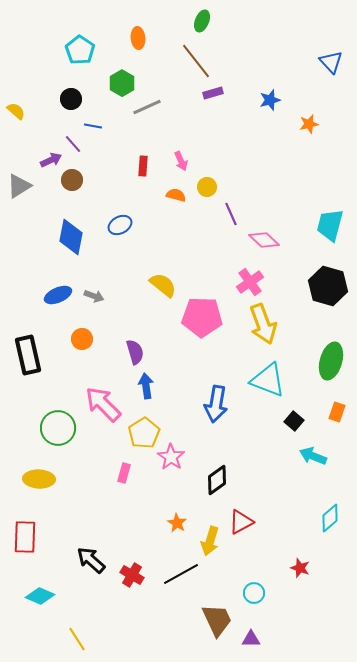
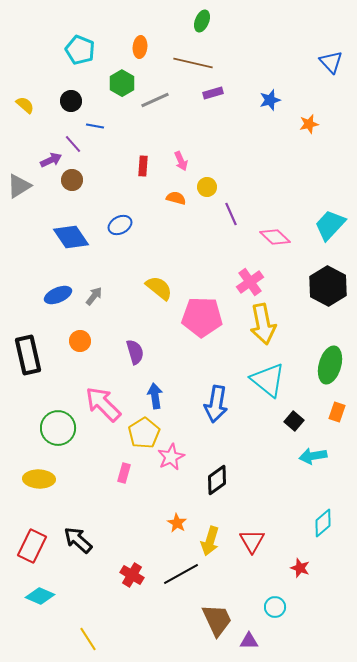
orange ellipse at (138, 38): moved 2 px right, 9 px down; rotated 10 degrees clockwise
cyan pentagon at (80, 50): rotated 12 degrees counterclockwise
brown line at (196, 61): moved 3 px left, 2 px down; rotated 39 degrees counterclockwise
black circle at (71, 99): moved 2 px down
gray line at (147, 107): moved 8 px right, 7 px up
yellow semicircle at (16, 111): moved 9 px right, 6 px up
blue line at (93, 126): moved 2 px right
orange semicircle at (176, 195): moved 3 px down
cyan trapezoid at (330, 225): rotated 28 degrees clockwise
blue diamond at (71, 237): rotated 45 degrees counterclockwise
pink diamond at (264, 240): moved 11 px right, 3 px up
yellow semicircle at (163, 285): moved 4 px left, 3 px down
black hexagon at (328, 286): rotated 12 degrees clockwise
gray arrow at (94, 296): rotated 72 degrees counterclockwise
yellow arrow at (263, 324): rotated 9 degrees clockwise
orange circle at (82, 339): moved 2 px left, 2 px down
green ellipse at (331, 361): moved 1 px left, 4 px down
cyan triangle at (268, 380): rotated 18 degrees clockwise
blue arrow at (146, 386): moved 9 px right, 10 px down
cyan arrow at (313, 456): rotated 32 degrees counterclockwise
pink star at (171, 457): rotated 12 degrees clockwise
cyan diamond at (330, 518): moved 7 px left, 5 px down
red triangle at (241, 522): moved 11 px right, 19 px down; rotated 32 degrees counterclockwise
red rectangle at (25, 537): moved 7 px right, 9 px down; rotated 24 degrees clockwise
black arrow at (91, 560): moved 13 px left, 20 px up
cyan circle at (254, 593): moved 21 px right, 14 px down
yellow line at (77, 639): moved 11 px right
purple triangle at (251, 639): moved 2 px left, 2 px down
